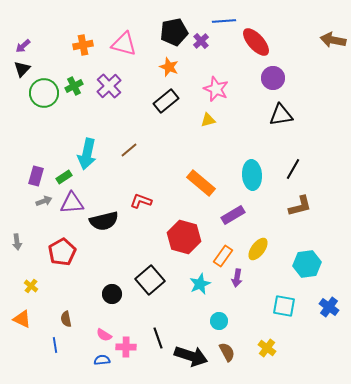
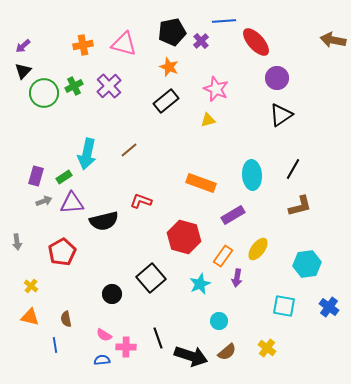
black pentagon at (174, 32): moved 2 px left
black triangle at (22, 69): moved 1 px right, 2 px down
purple circle at (273, 78): moved 4 px right
black triangle at (281, 115): rotated 25 degrees counterclockwise
orange rectangle at (201, 183): rotated 20 degrees counterclockwise
black square at (150, 280): moved 1 px right, 2 px up
orange triangle at (22, 319): moved 8 px right, 2 px up; rotated 12 degrees counterclockwise
brown semicircle at (227, 352): rotated 78 degrees clockwise
